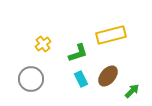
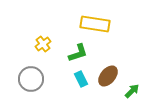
yellow rectangle: moved 16 px left, 11 px up; rotated 24 degrees clockwise
